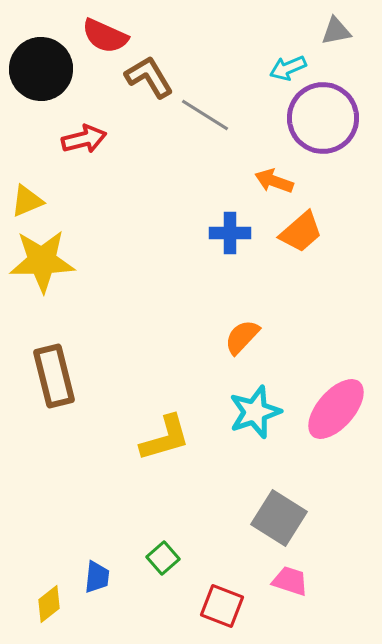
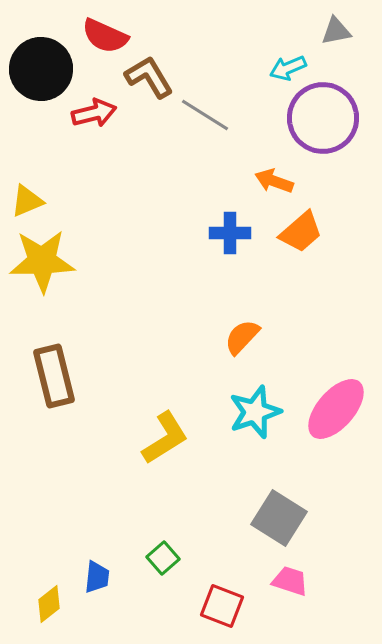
red arrow: moved 10 px right, 26 px up
yellow L-shape: rotated 16 degrees counterclockwise
